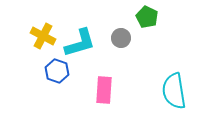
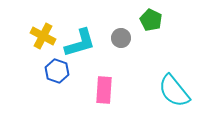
green pentagon: moved 4 px right, 3 px down
cyan semicircle: rotated 30 degrees counterclockwise
